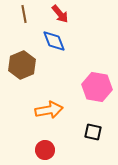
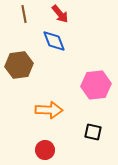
brown hexagon: moved 3 px left; rotated 16 degrees clockwise
pink hexagon: moved 1 px left, 2 px up; rotated 16 degrees counterclockwise
orange arrow: rotated 12 degrees clockwise
